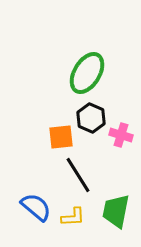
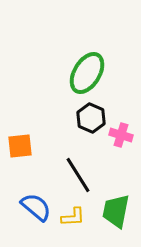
orange square: moved 41 px left, 9 px down
